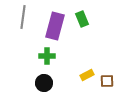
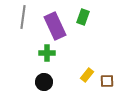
green rectangle: moved 1 px right, 2 px up; rotated 42 degrees clockwise
purple rectangle: rotated 40 degrees counterclockwise
green cross: moved 3 px up
yellow rectangle: rotated 24 degrees counterclockwise
black circle: moved 1 px up
